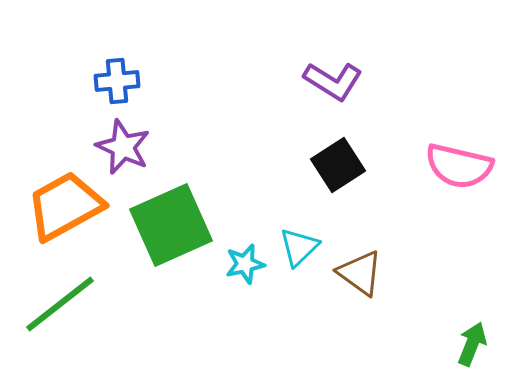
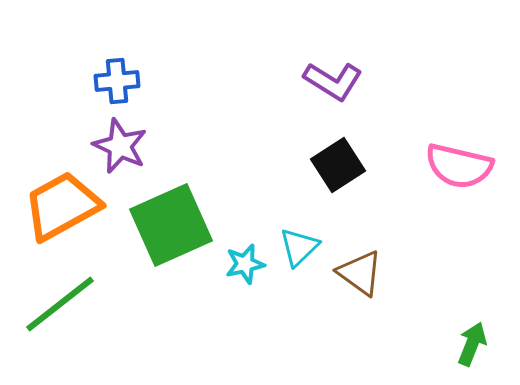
purple star: moved 3 px left, 1 px up
orange trapezoid: moved 3 px left
